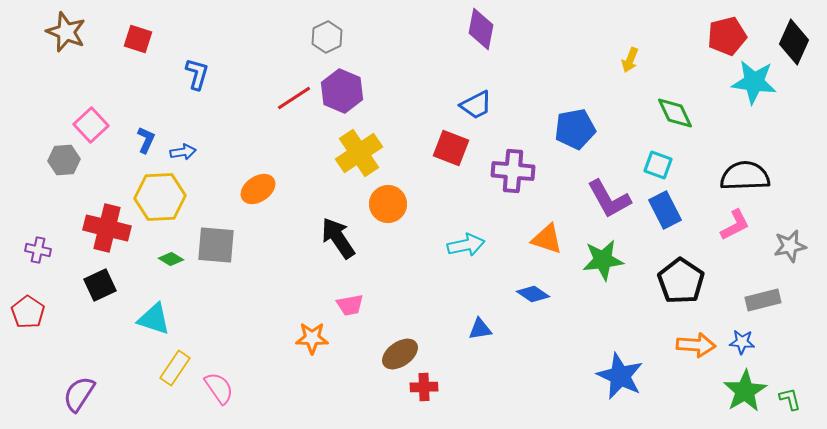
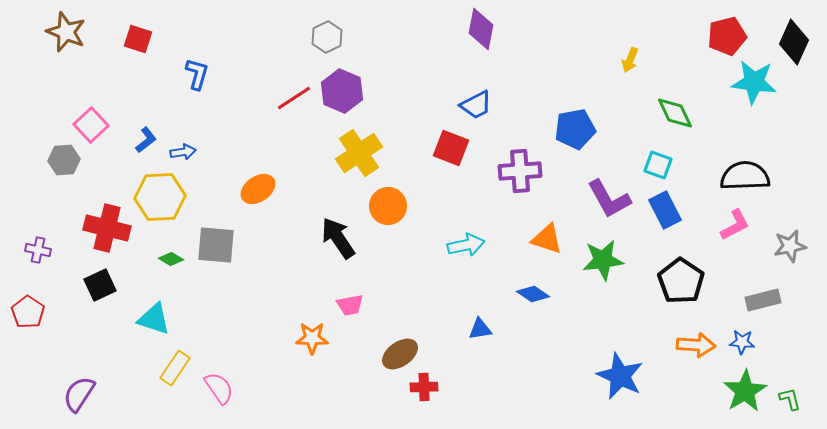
blue L-shape at (146, 140): rotated 28 degrees clockwise
purple cross at (513, 171): moved 7 px right; rotated 9 degrees counterclockwise
orange circle at (388, 204): moved 2 px down
